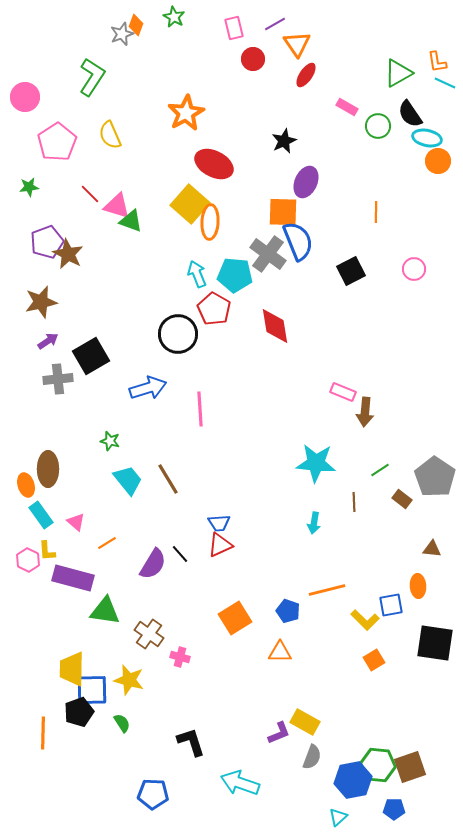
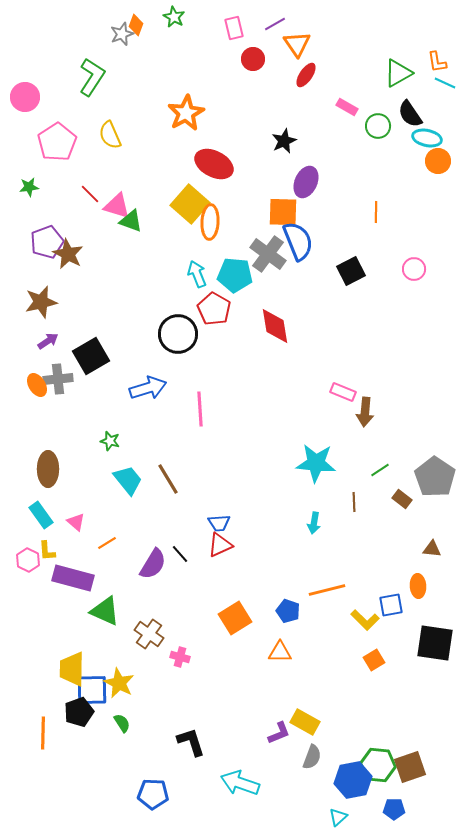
orange ellipse at (26, 485): moved 11 px right, 100 px up; rotated 15 degrees counterclockwise
green triangle at (105, 611): rotated 16 degrees clockwise
yellow star at (129, 680): moved 10 px left, 3 px down; rotated 12 degrees clockwise
